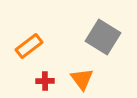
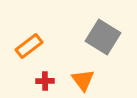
orange triangle: moved 1 px right, 1 px down
